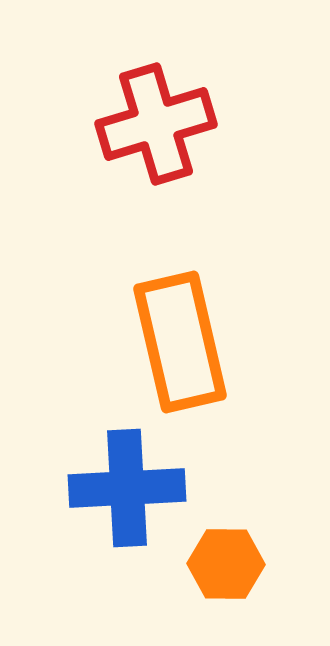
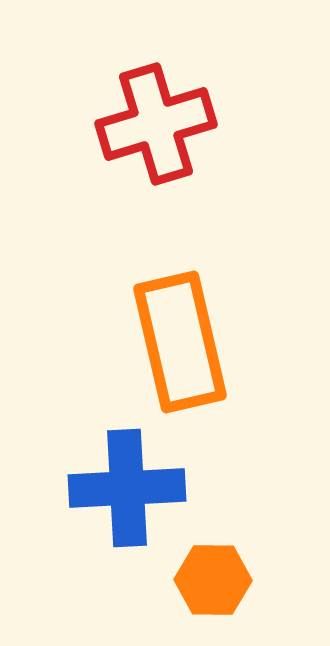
orange hexagon: moved 13 px left, 16 px down
